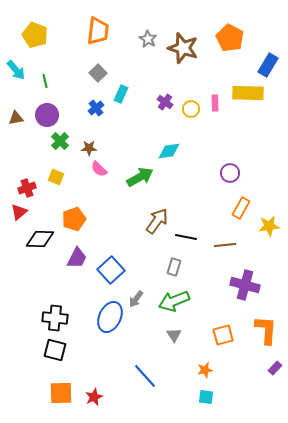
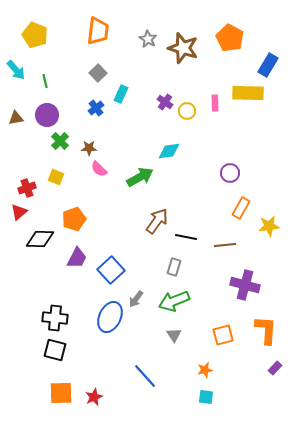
yellow circle at (191, 109): moved 4 px left, 2 px down
